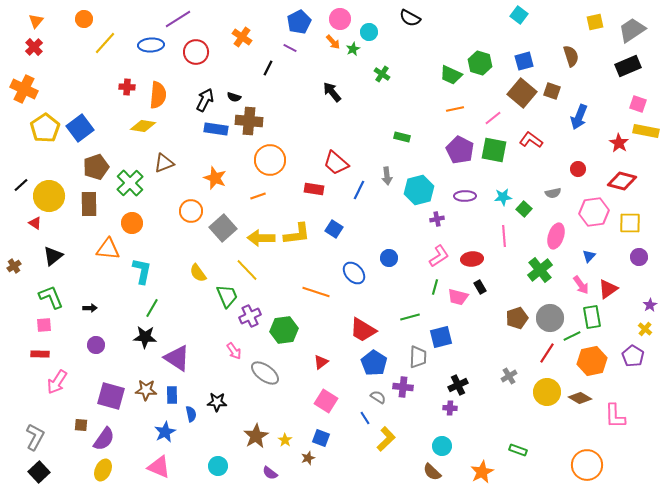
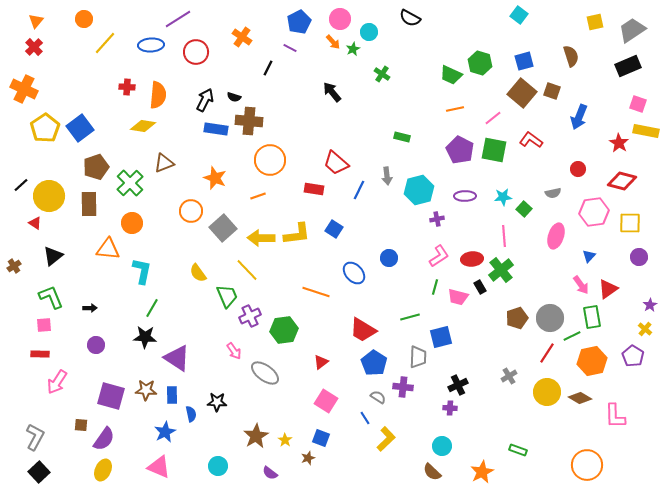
green cross at (540, 270): moved 39 px left
